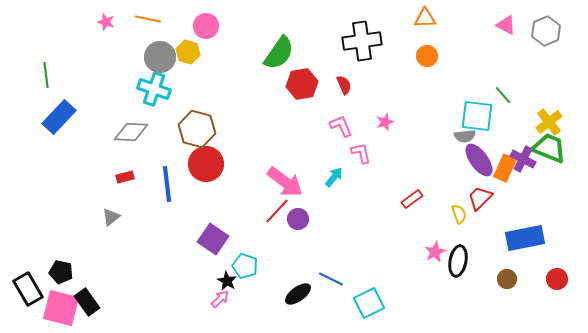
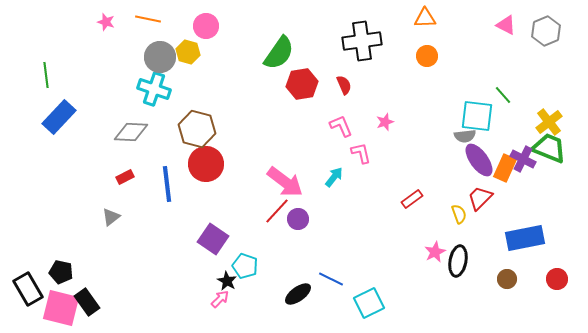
red rectangle at (125, 177): rotated 12 degrees counterclockwise
